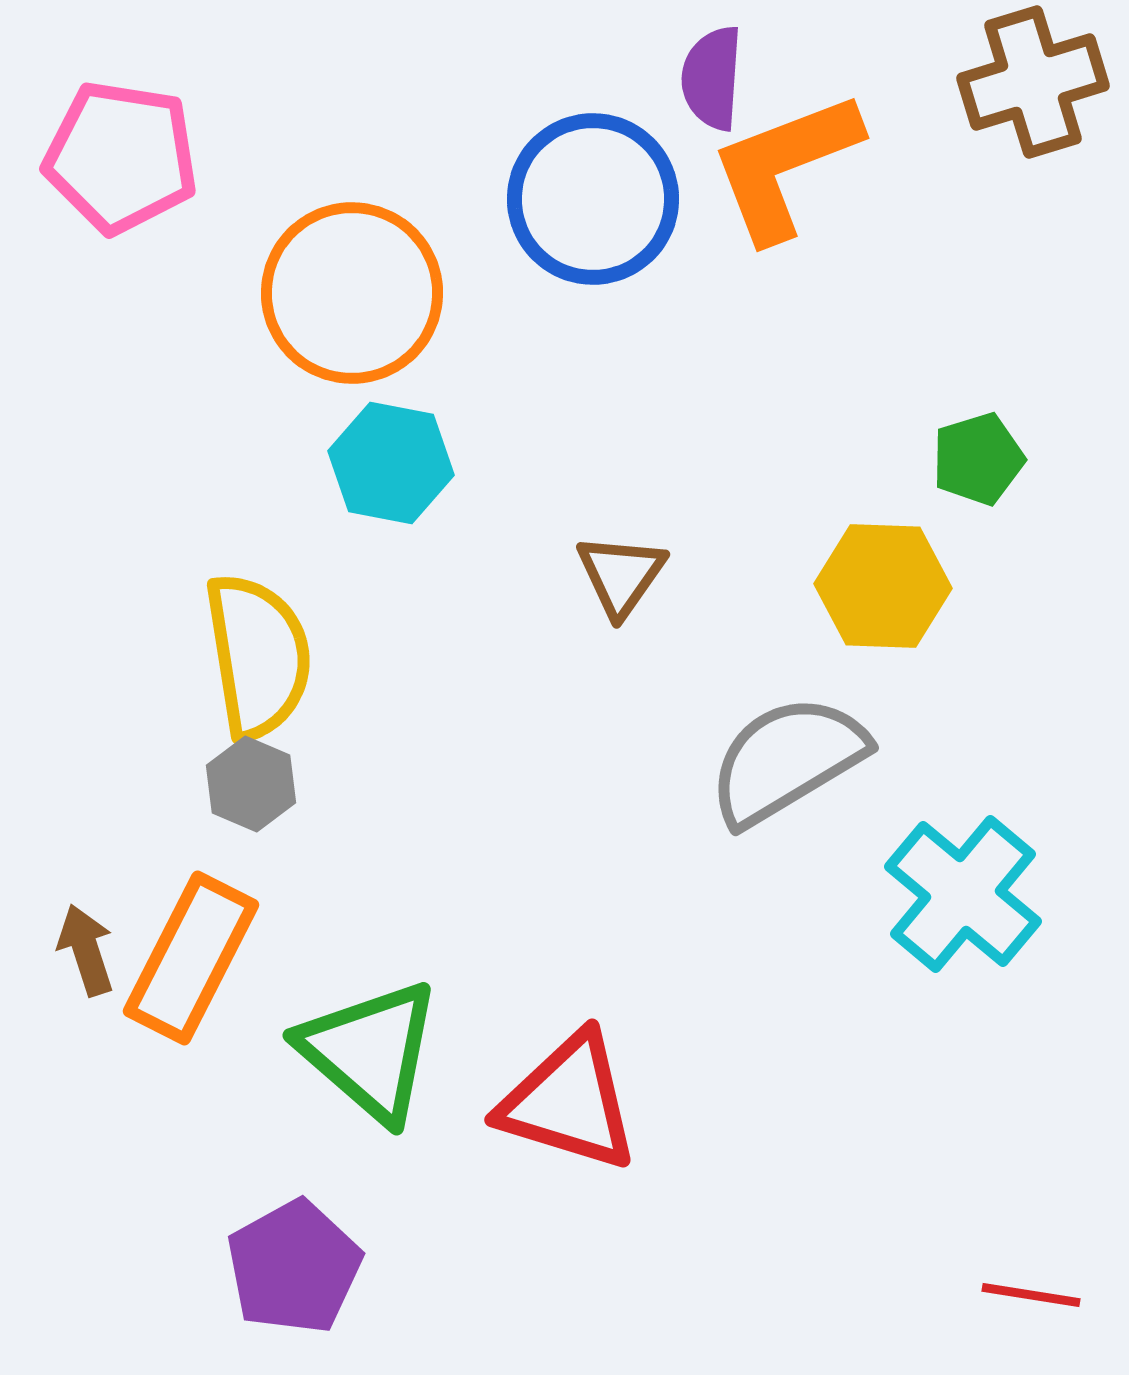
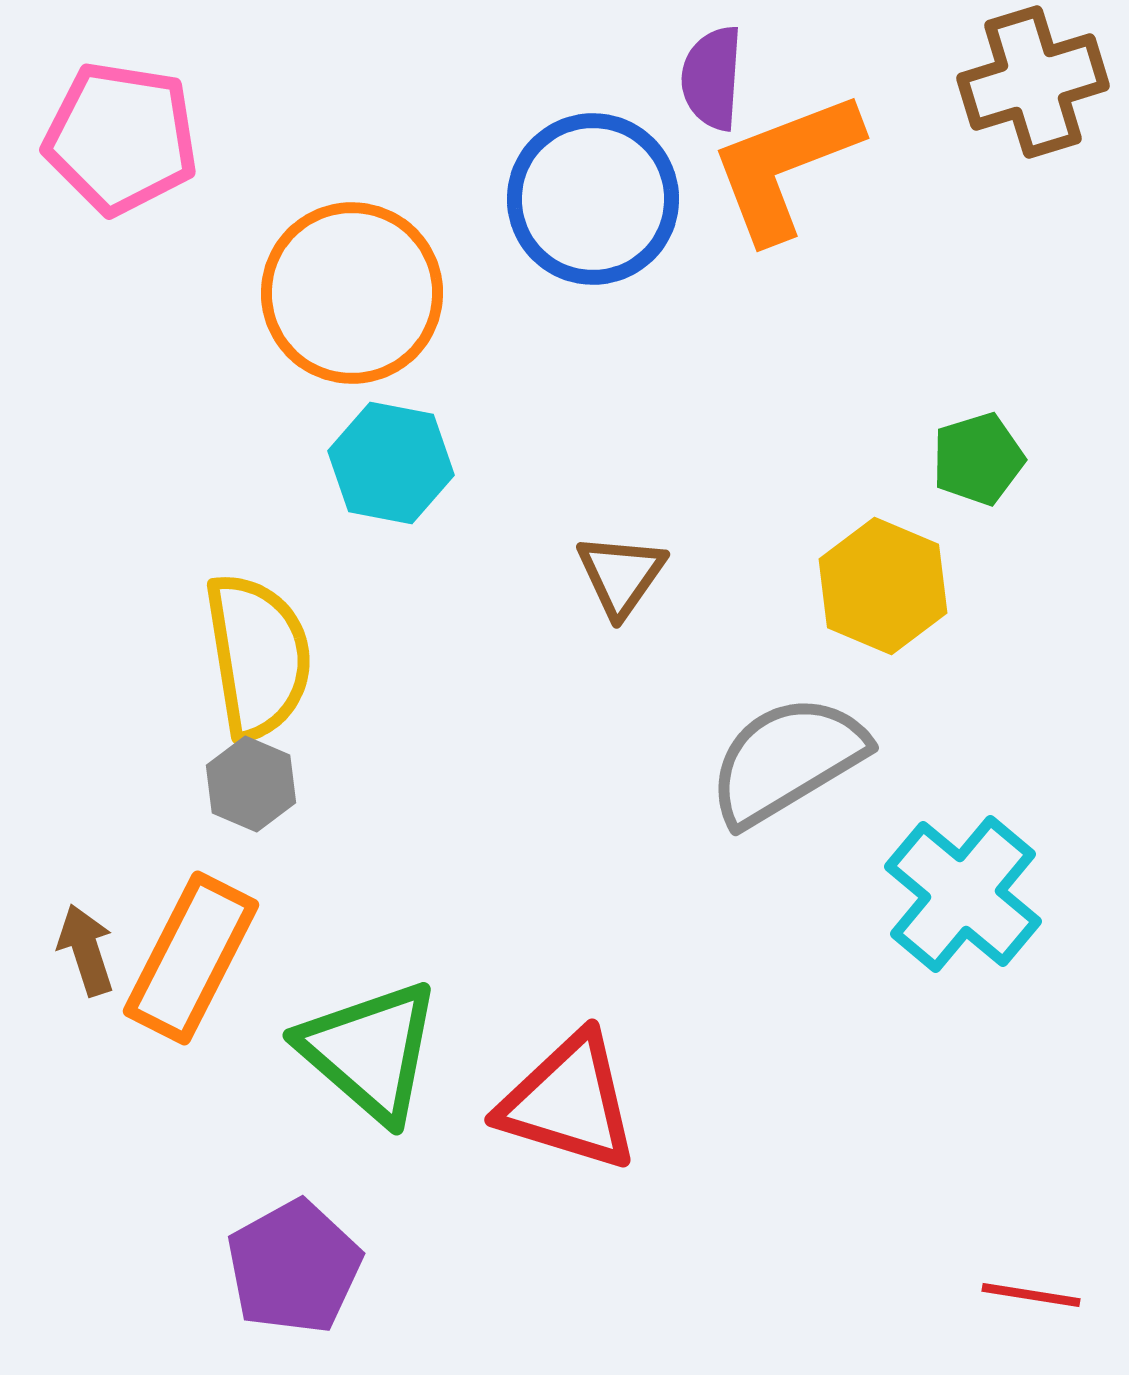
pink pentagon: moved 19 px up
yellow hexagon: rotated 21 degrees clockwise
